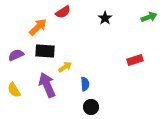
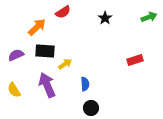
orange arrow: moved 1 px left
yellow arrow: moved 3 px up
black circle: moved 1 px down
